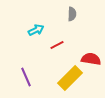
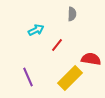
red line: rotated 24 degrees counterclockwise
purple line: moved 2 px right
